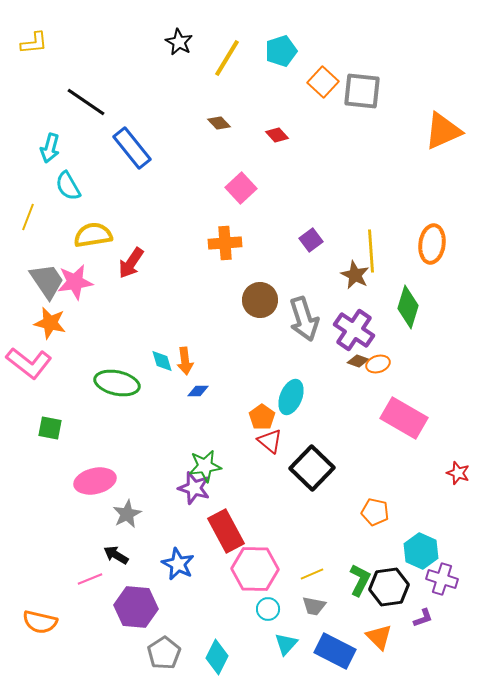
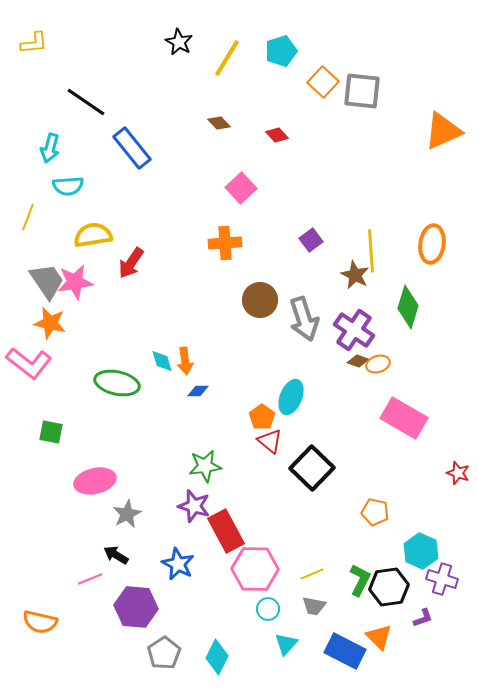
cyan semicircle at (68, 186): rotated 64 degrees counterclockwise
green square at (50, 428): moved 1 px right, 4 px down
purple star at (194, 488): moved 18 px down
blue rectangle at (335, 651): moved 10 px right
